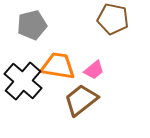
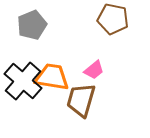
gray pentagon: rotated 8 degrees counterclockwise
orange trapezoid: moved 6 px left, 11 px down
brown trapezoid: rotated 36 degrees counterclockwise
